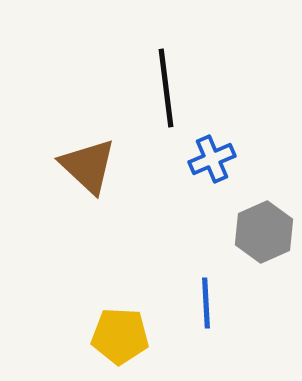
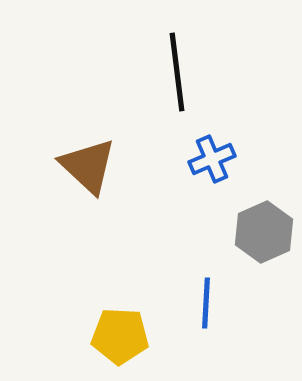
black line: moved 11 px right, 16 px up
blue line: rotated 6 degrees clockwise
